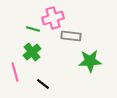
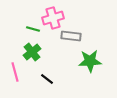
black line: moved 4 px right, 5 px up
